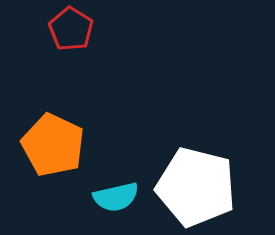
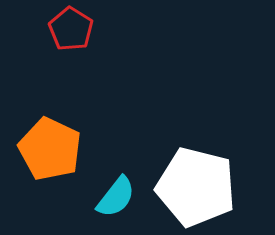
orange pentagon: moved 3 px left, 4 px down
cyan semicircle: rotated 39 degrees counterclockwise
